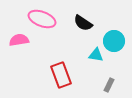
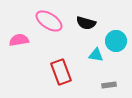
pink ellipse: moved 7 px right, 2 px down; rotated 12 degrees clockwise
black semicircle: moved 3 px right; rotated 18 degrees counterclockwise
cyan circle: moved 2 px right
red rectangle: moved 3 px up
gray rectangle: rotated 56 degrees clockwise
